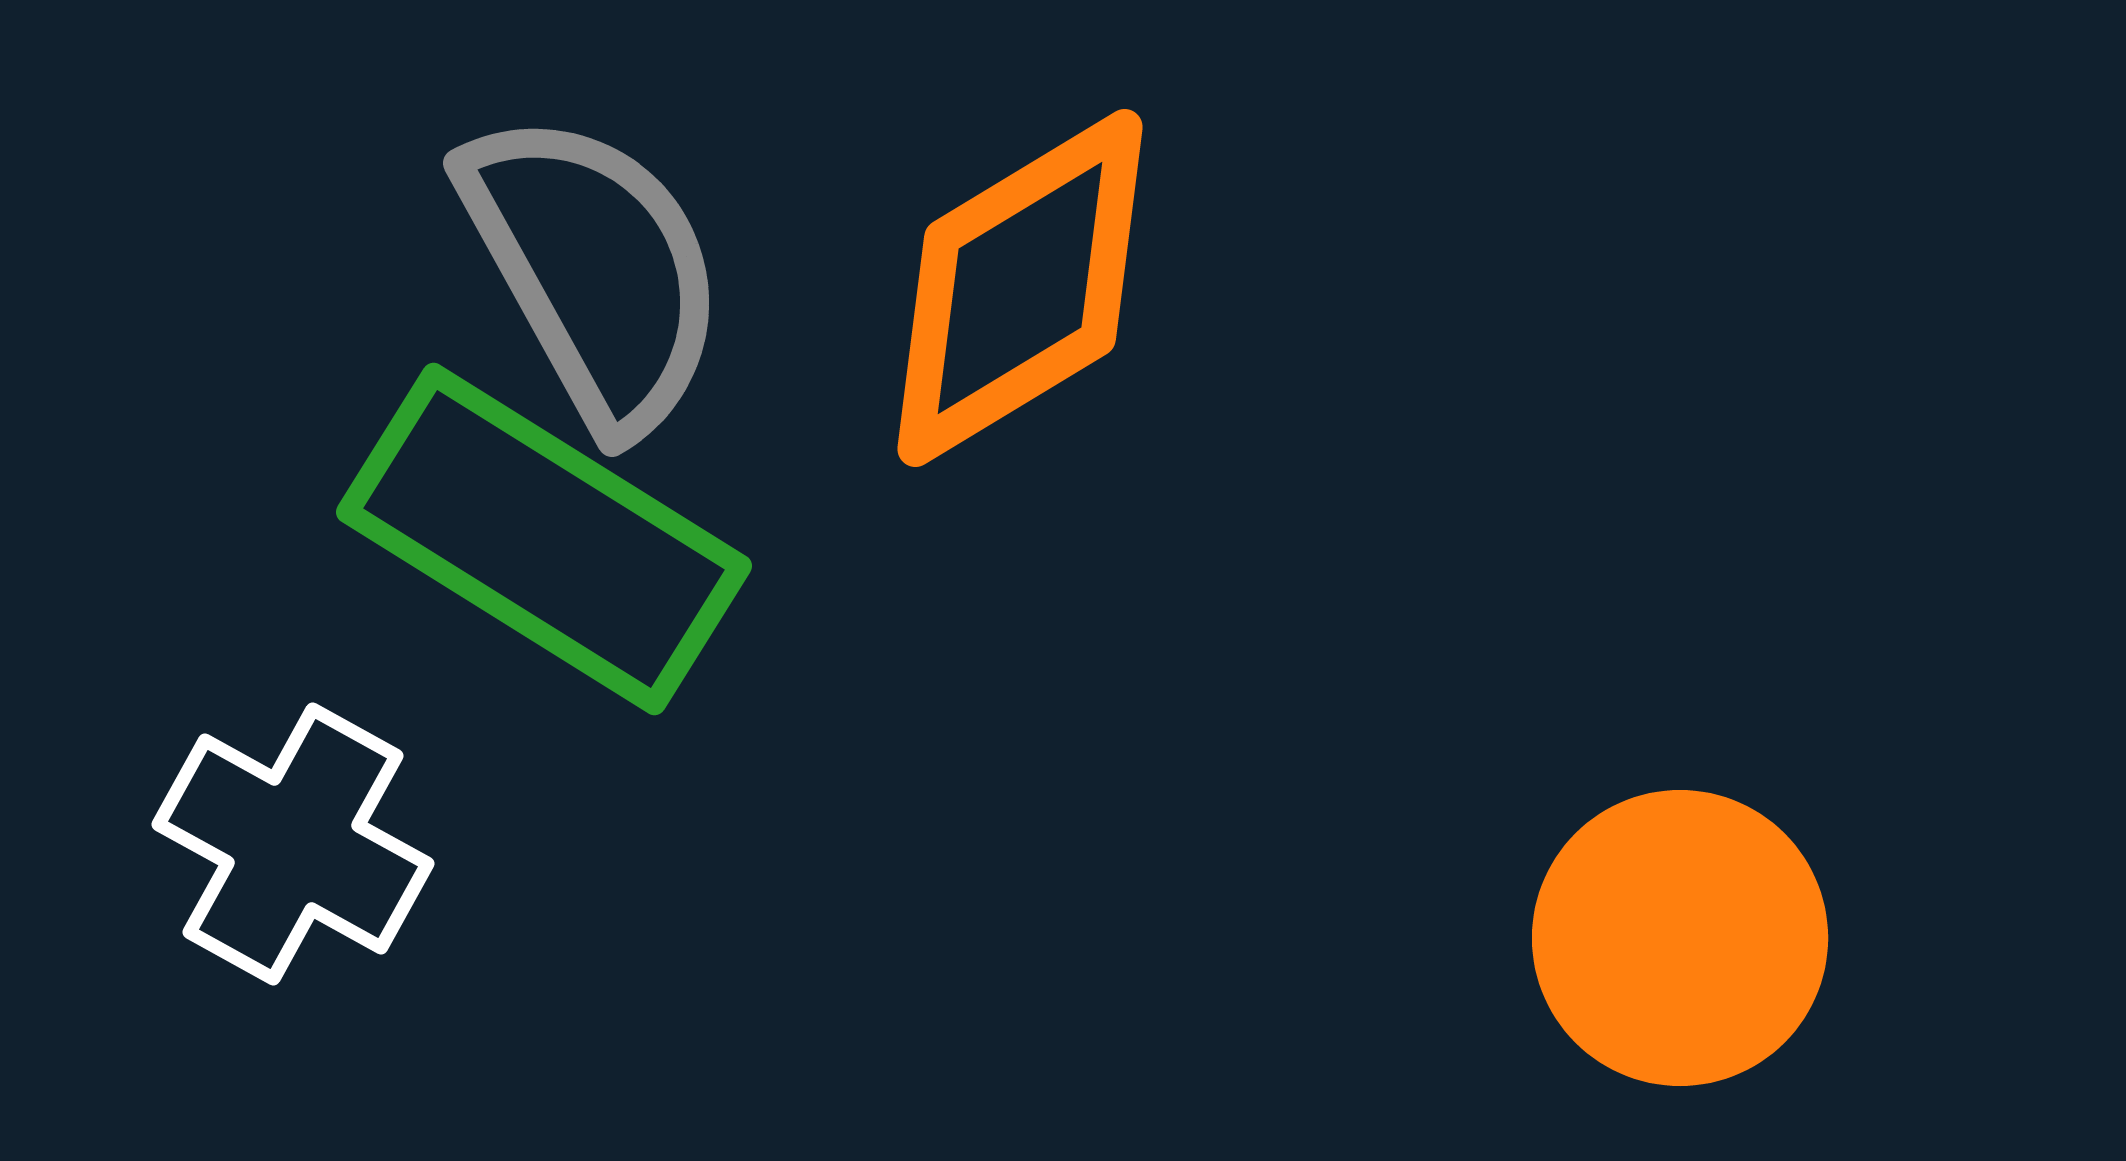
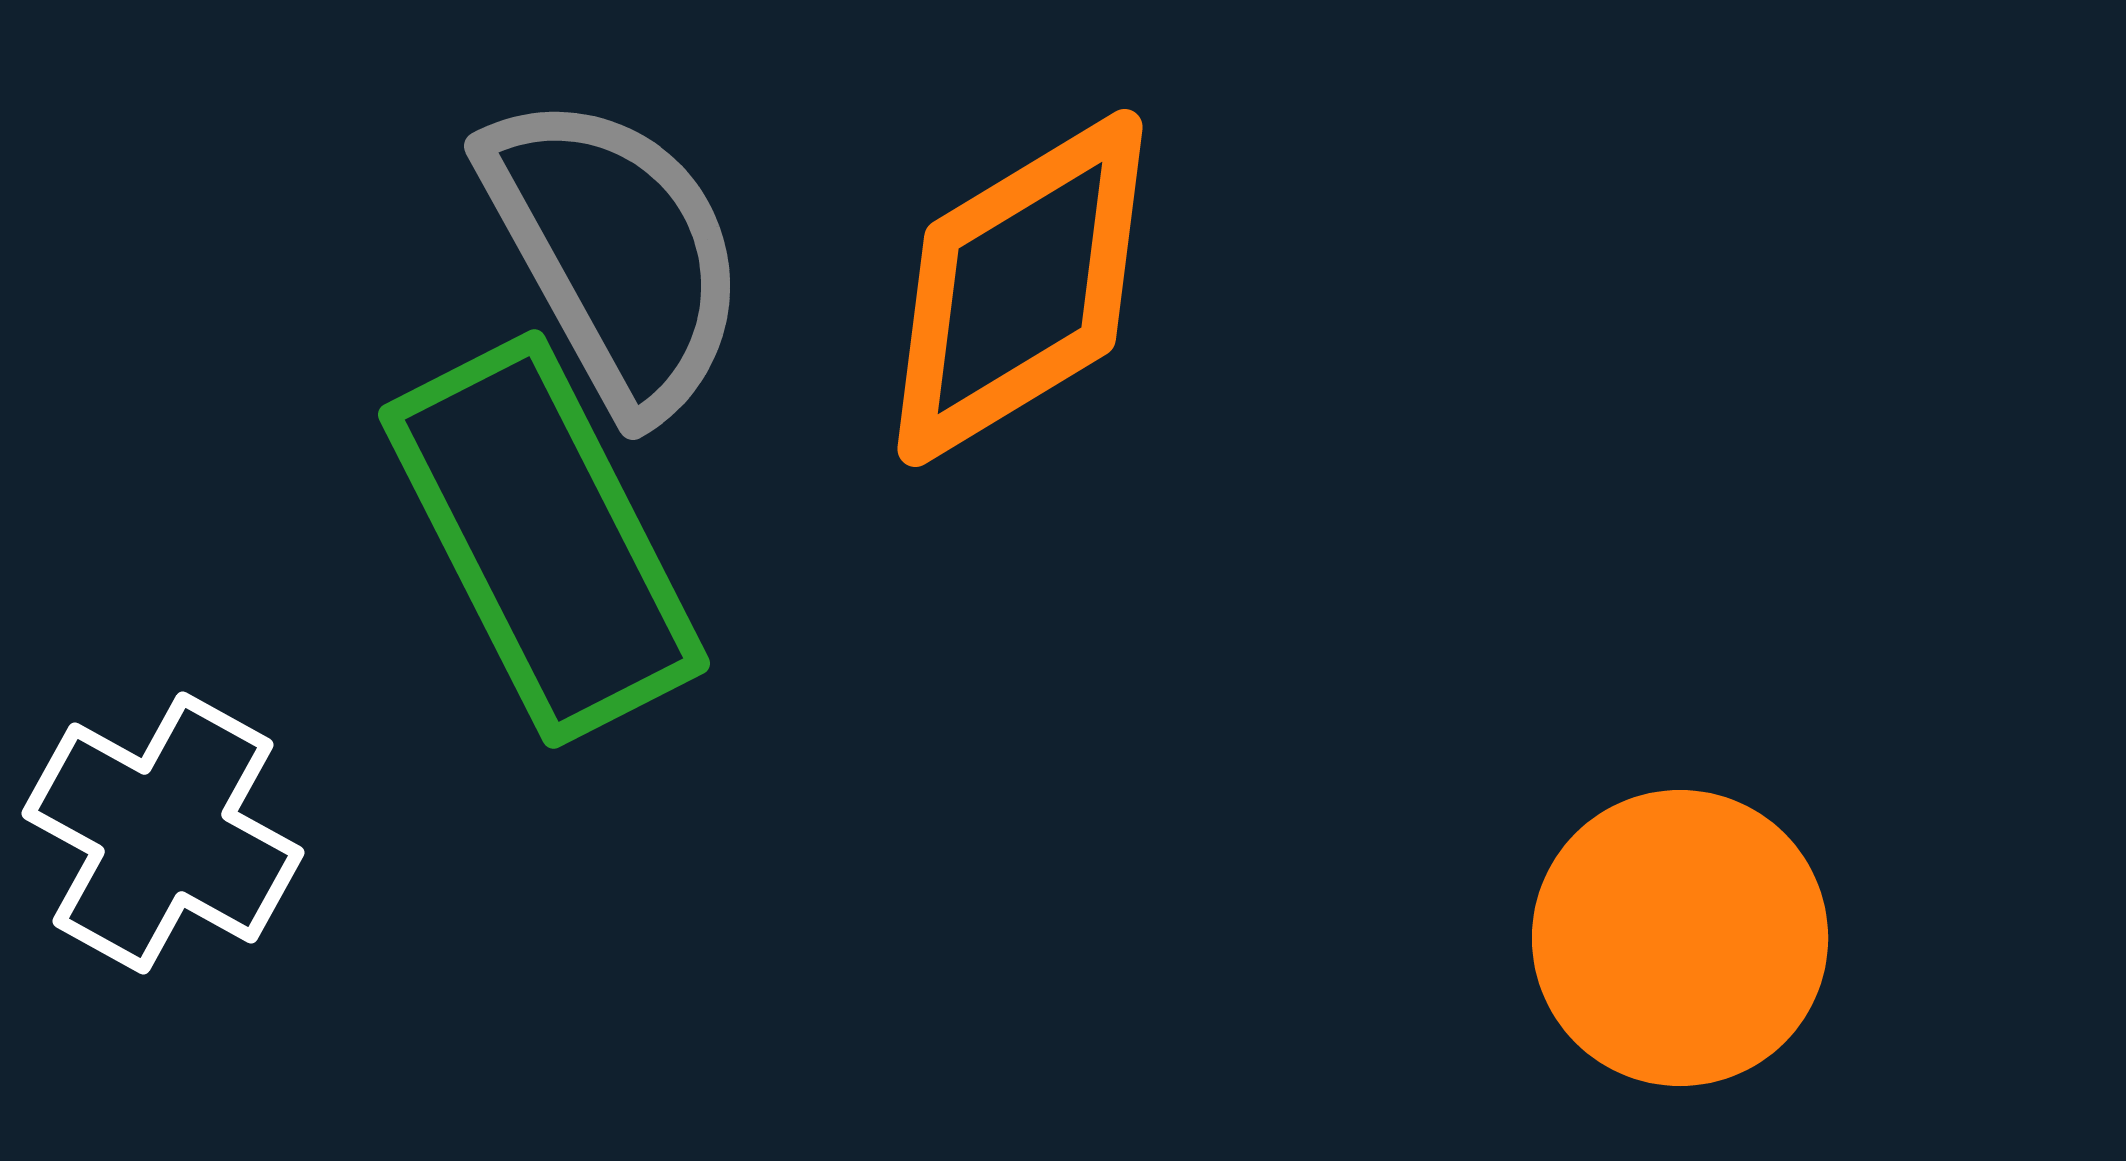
gray semicircle: moved 21 px right, 17 px up
green rectangle: rotated 31 degrees clockwise
white cross: moved 130 px left, 11 px up
